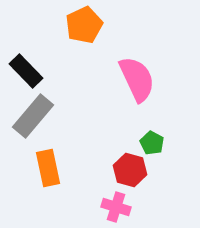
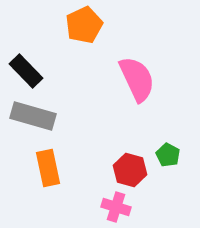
gray rectangle: rotated 66 degrees clockwise
green pentagon: moved 16 px right, 12 px down
